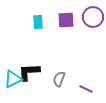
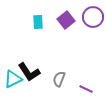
purple square: rotated 36 degrees counterclockwise
black L-shape: rotated 120 degrees counterclockwise
